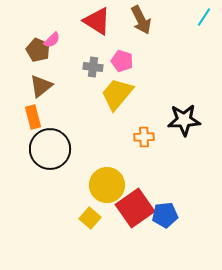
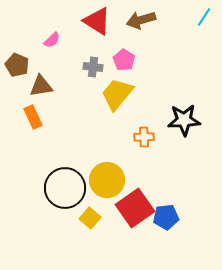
brown arrow: rotated 100 degrees clockwise
brown pentagon: moved 21 px left, 15 px down
pink pentagon: moved 2 px right, 1 px up; rotated 15 degrees clockwise
brown triangle: rotated 30 degrees clockwise
orange rectangle: rotated 10 degrees counterclockwise
black circle: moved 15 px right, 39 px down
yellow circle: moved 5 px up
blue pentagon: moved 1 px right, 2 px down
